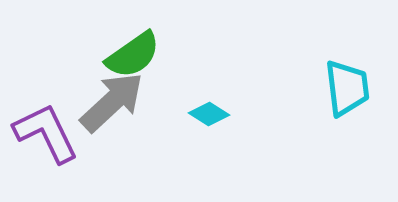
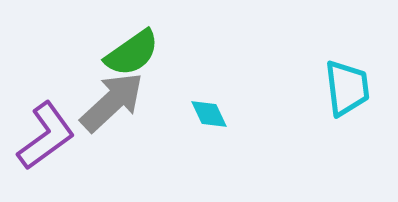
green semicircle: moved 1 px left, 2 px up
cyan diamond: rotated 33 degrees clockwise
purple L-shape: moved 3 px down; rotated 80 degrees clockwise
